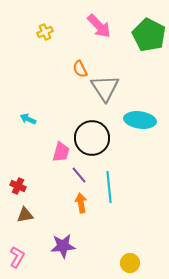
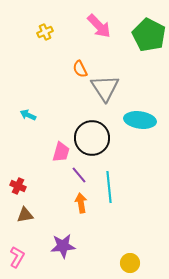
cyan arrow: moved 4 px up
